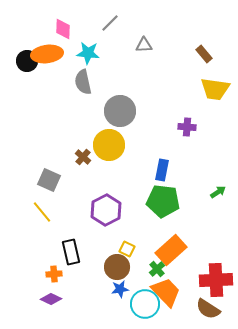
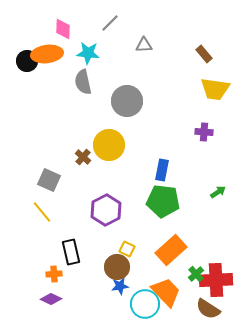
gray circle: moved 7 px right, 10 px up
purple cross: moved 17 px right, 5 px down
green cross: moved 39 px right, 5 px down
blue star: moved 3 px up
